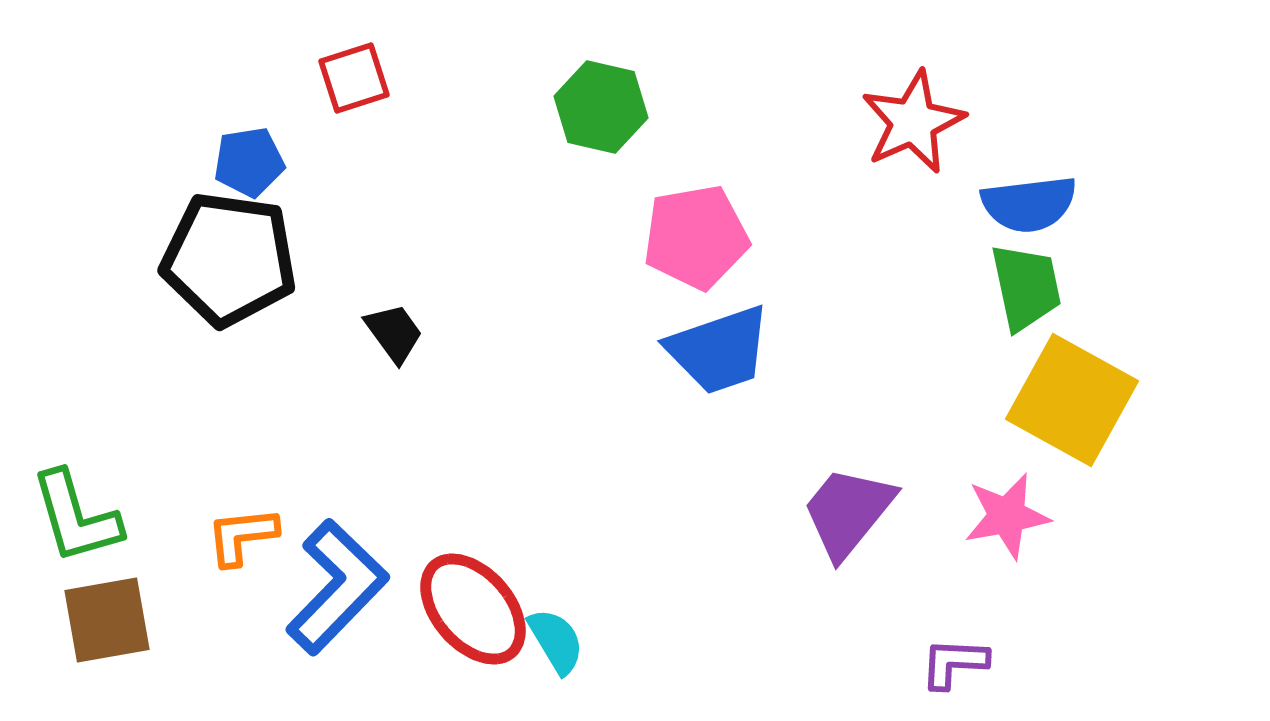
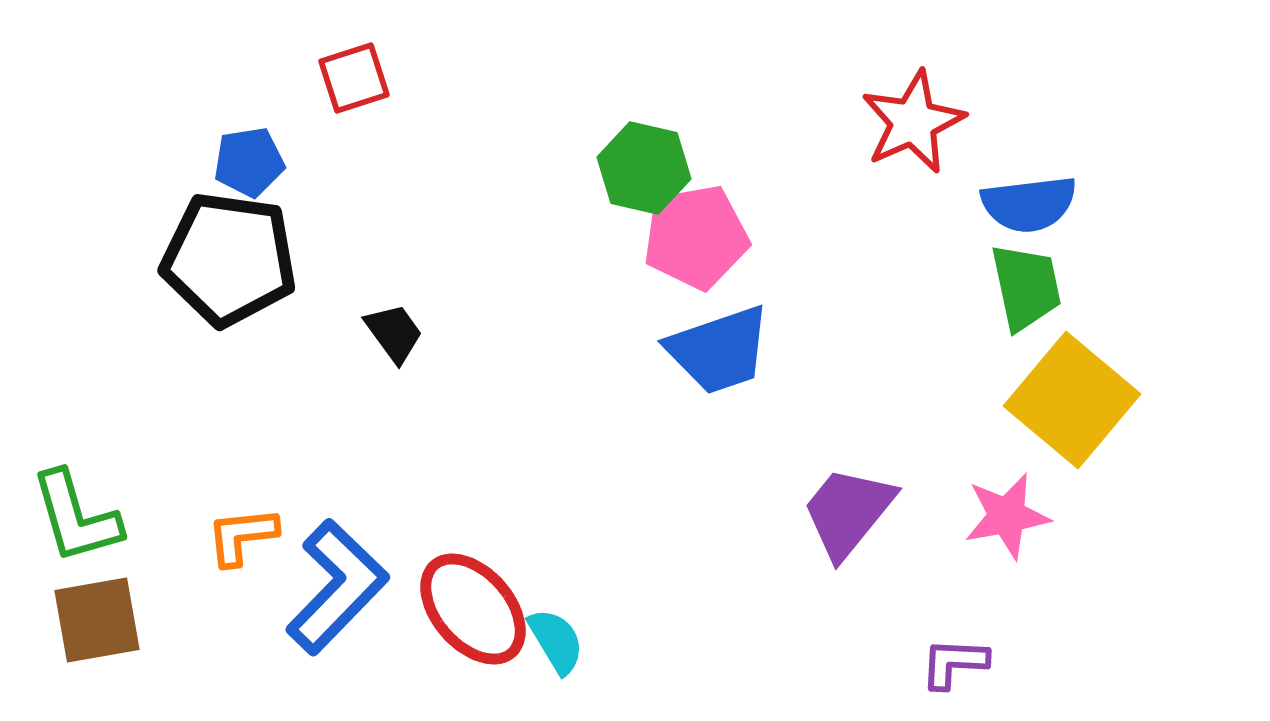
green hexagon: moved 43 px right, 61 px down
yellow square: rotated 11 degrees clockwise
brown square: moved 10 px left
